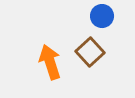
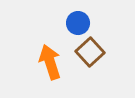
blue circle: moved 24 px left, 7 px down
